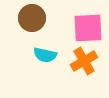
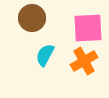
cyan semicircle: rotated 105 degrees clockwise
